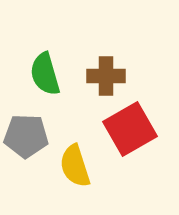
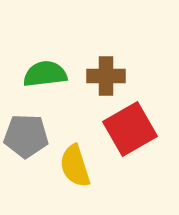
green semicircle: rotated 99 degrees clockwise
